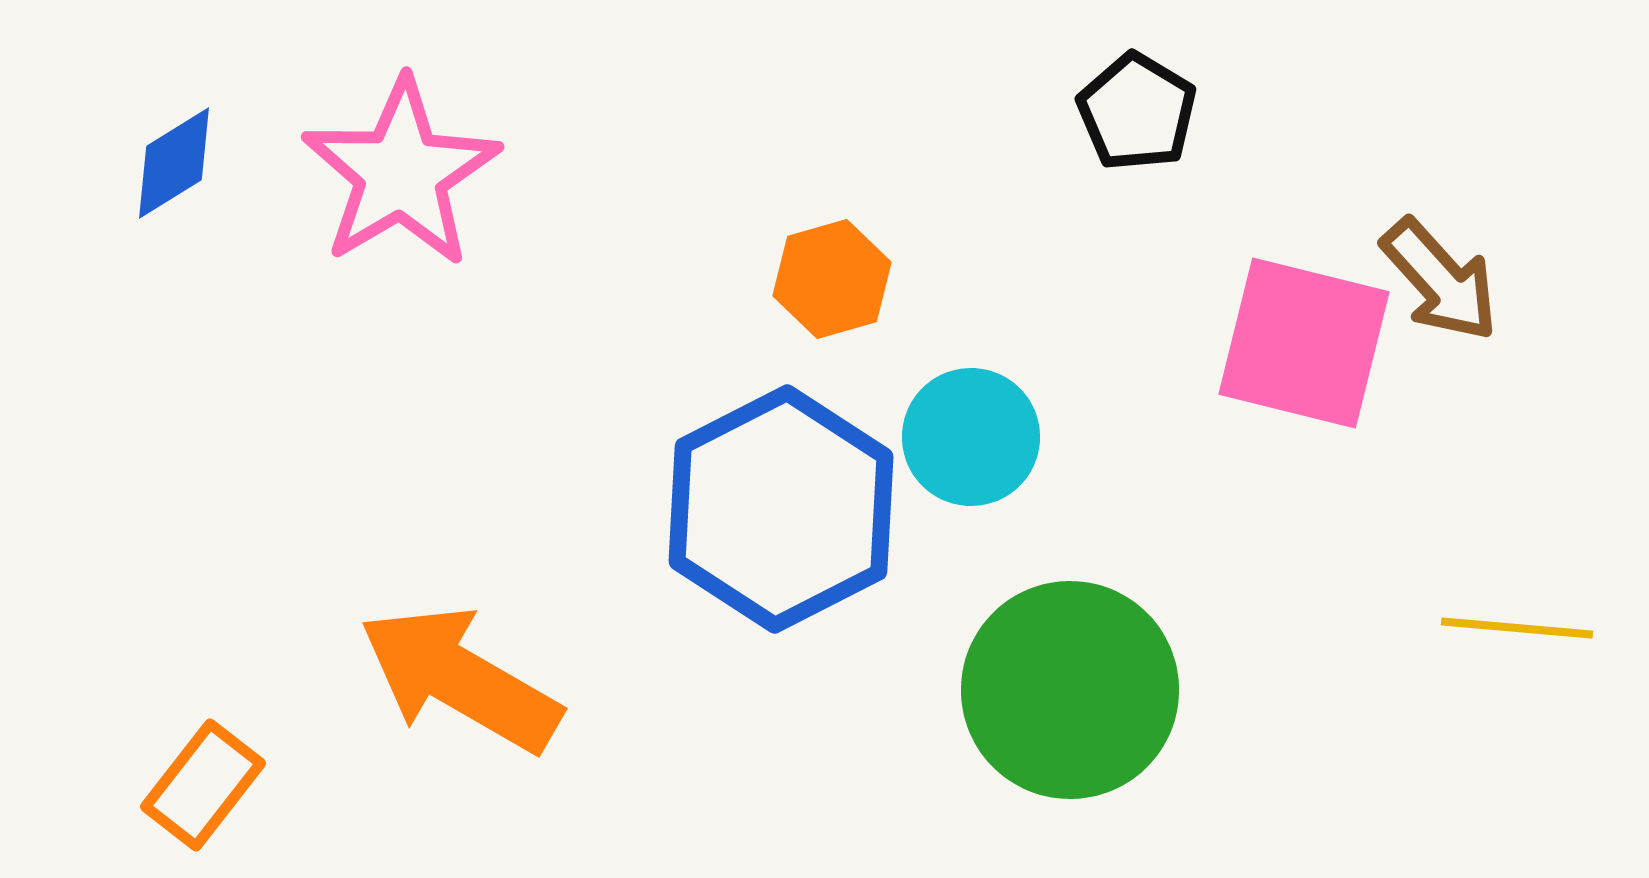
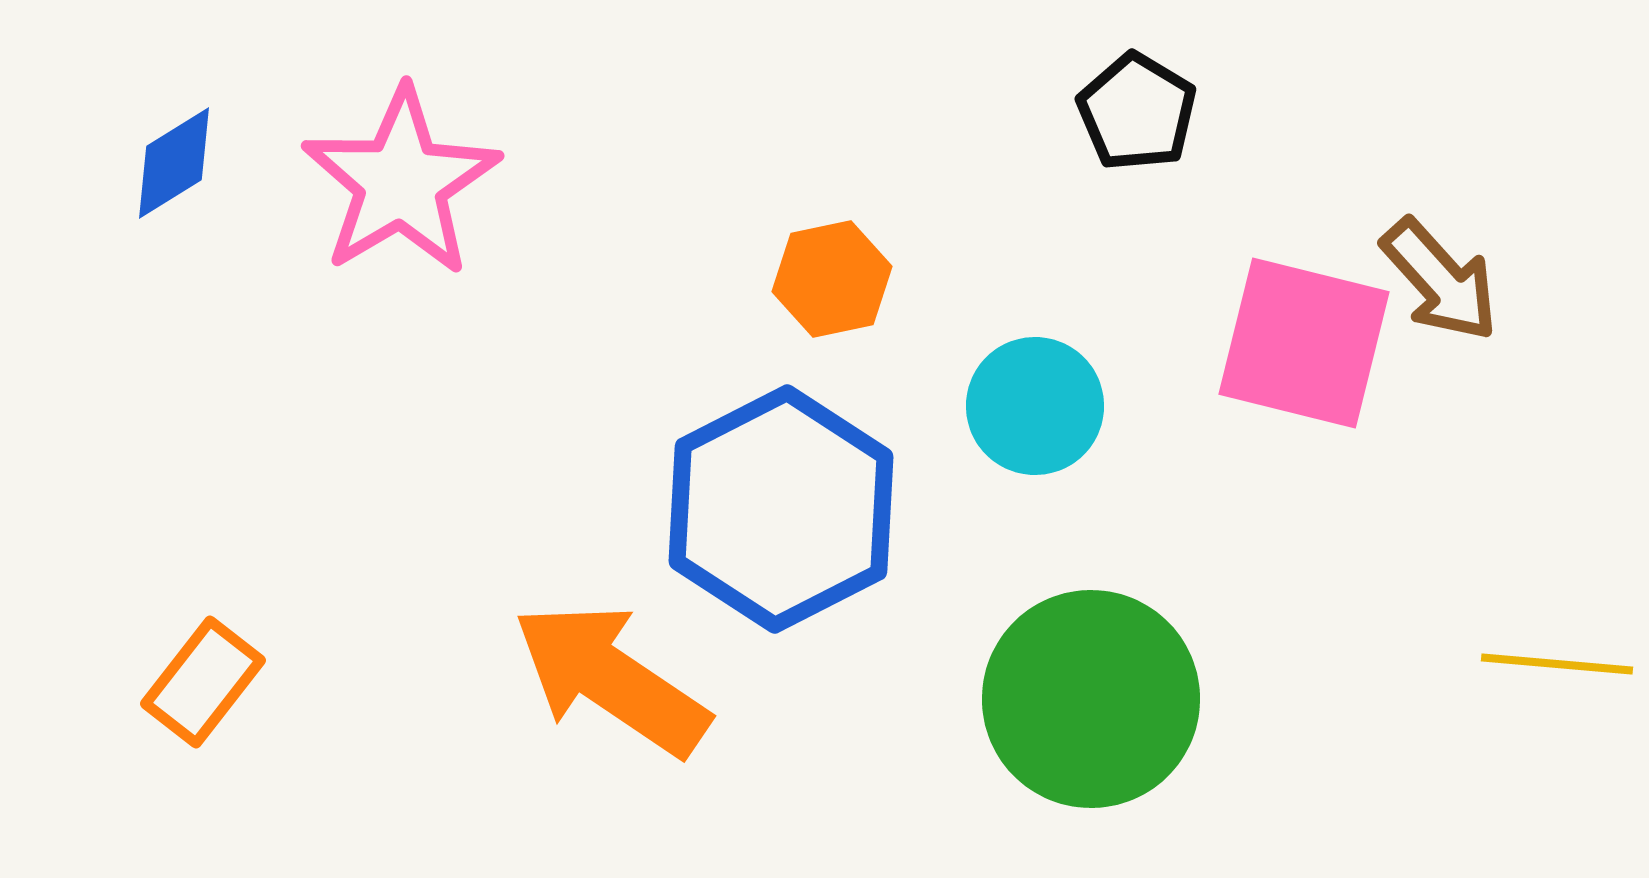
pink star: moved 9 px down
orange hexagon: rotated 4 degrees clockwise
cyan circle: moved 64 px right, 31 px up
yellow line: moved 40 px right, 36 px down
orange arrow: moved 151 px right; rotated 4 degrees clockwise
green circle: moved 21 px right, 9 px down
orange rectangle: moved 103 px up
